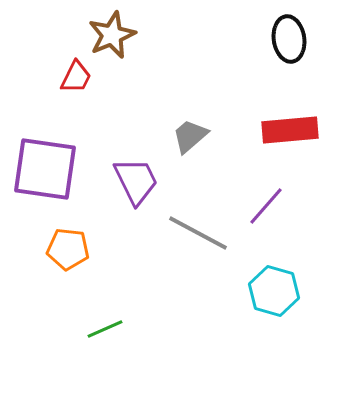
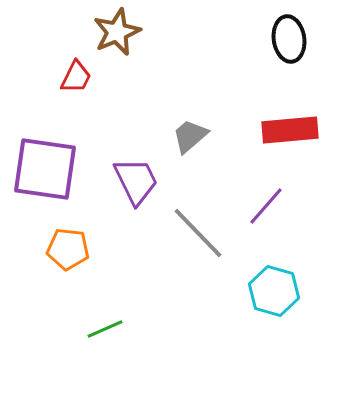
brown star: moved 5 px right, 3 px up
gray line: rotated 18 degrees clockwise
